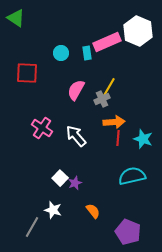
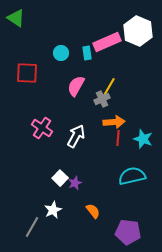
pink semicircle: moved 4 px up
white arrow: rotated 70 degrees clockwise
white star: rotated 30 degrees clockwise
purple pentagon: rotated 15 degrees counterclockwise
